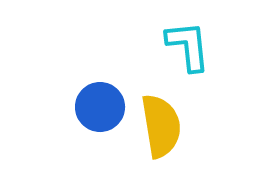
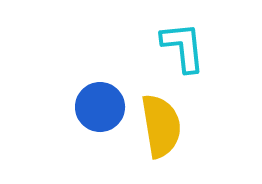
cyan L-shape: moved 5 px left, 1 px down
